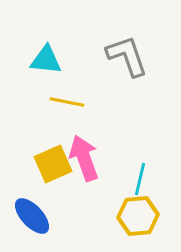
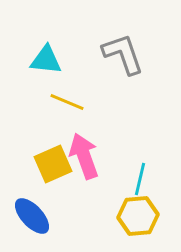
gray L-shape: moved 4 px left, 2 px up
yellow line: rotated 12 degrees clockwise
pink arrow: moved 2 px up
